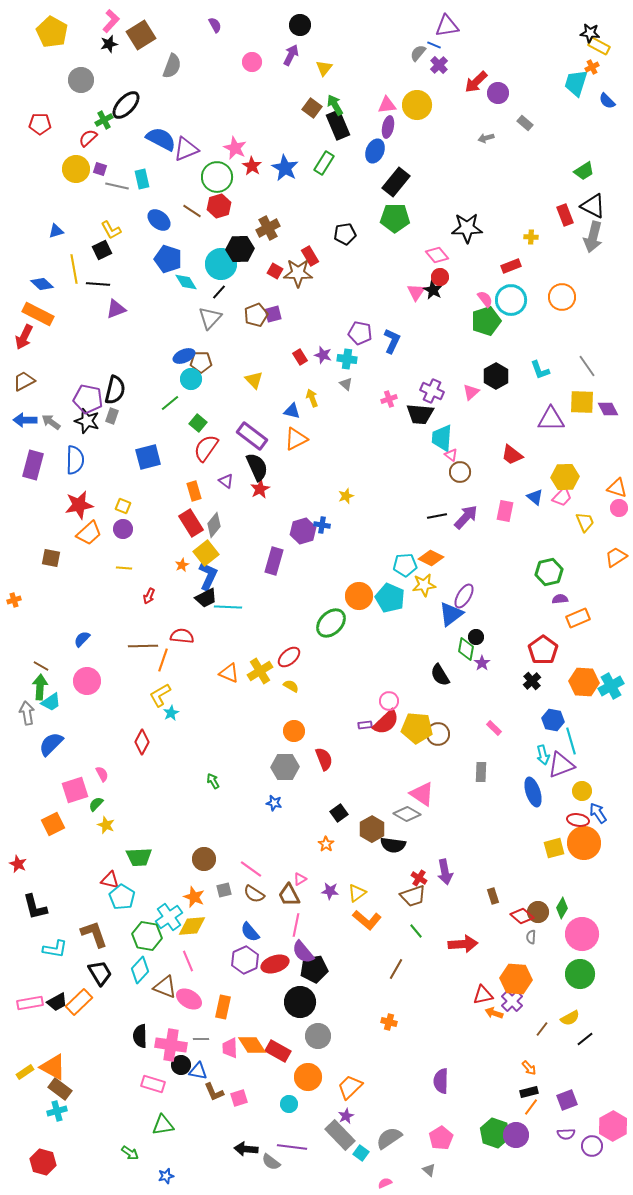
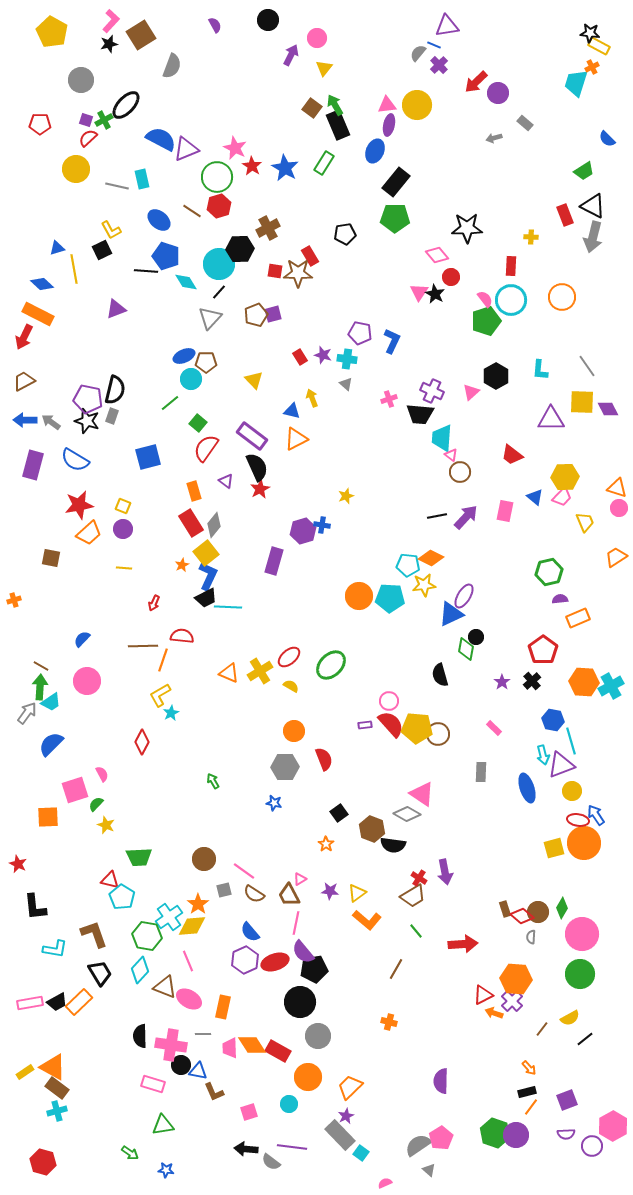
black circle at (300, 25): moved 32 px left, 5 px up
pink circle at (252, 62): moved 65 px right, 24 px up
blue semicircle at (607, 101): moved 38 px down
purple ellipse at (388, 127): moved 1 px right, 2 px up
gray arrow at (486, 138): moved 8 px right
purple square at (100, 169): moved 14 px left, 49 px up
blue triangle at (56, 231): moved 1 px right, 17 px down
blue pentagon at (168, 259): moved 2 px left, 3 px up
cyan circle at (221, 264): moved 2 px left
red rectangle at (511, 266): rotated 66 degrees counterclockwise
red square at (275, 271): rotated 21 degrees counterclockwise
red circle at (440, 277): moved 11 px right
black line at (98, 284): moved 48 px right, 13 px up
black star at (433, 290): moved 2 px right, 4 px down
pink triangle at (416, 292): moved 3 px right
brown pentagon at (201, 362): moved 5 px right
cyan L-shape at (540, 370): rotated 25 degrees clockwise
blue semicircle at (75, 460): rotated 120 degrees clockwise
cyan pentagon at (405, 565): moved 3 px right; rotated 10 degrees clockwise
red arrow at (149, 596): moved 5 px right, 7 px down
cyan pentagon at (390, 598): rotated 20 degrees counterclockwise
blue triangle at (451, 614): rotated 12 degrees clockwise
green ellipse at (331, 623): moved 42 px down
purple star at (482, 663): moved 20 px right, 19 px down
black semicircle at (440, 675): rotated 15 degrees clockwise
gray arrow at (27, 713): rotated 45 degrees clockwise
red semicircle at (386, 722): moved 5 px right, 2 px down; rotated 88 degrees counterclockwise
yellow circle at (582, 791): moved 10 px left
blue ellipse at (533, 792): moved 6 px left, 4 px up
blue arrow at (598, 813): moved 2 px left, 2 px down
orange square at (53, 824): moved 5 px left, 7 px up; rotated 25 degrees clockwise
brown hexagon at (372, 829): rotated 10 degrees counterclockwise
pink line at (251, 869): moved 7 px left, 2 px down
brown trapezoid at (413, 896): rotated 12 degrees counterclockwise
brown rectangle at (493, 896): moved 12 px right, 13 px down
orange star at (194, 897): moved 4 px right, 7 px down; rotated 15 degrees clockwise
black L-shape at (35, 907): rotated 8 degrees clockwise
pink line at (296, 925): moved 2 px up
red ellipse at (275, 964): moved 2 px up
red triangle at (483, 995): rotated 15 degrees counterclockwise
gray line at (201, 1039): moved 2 px right, 5 px up
brown rectangle at (60, 1089): moved 3 px left, 1 px up
black rectangle at (529, 1092): moved 2 px left
pink square at (239, 1098): moved 10 px right, 14 px down
gray semicircle at (389, 1138): moved 29 px right, 7 px down
blue star at (166, 1176): moved 6 px up; rotated 21 degrees clockwise
